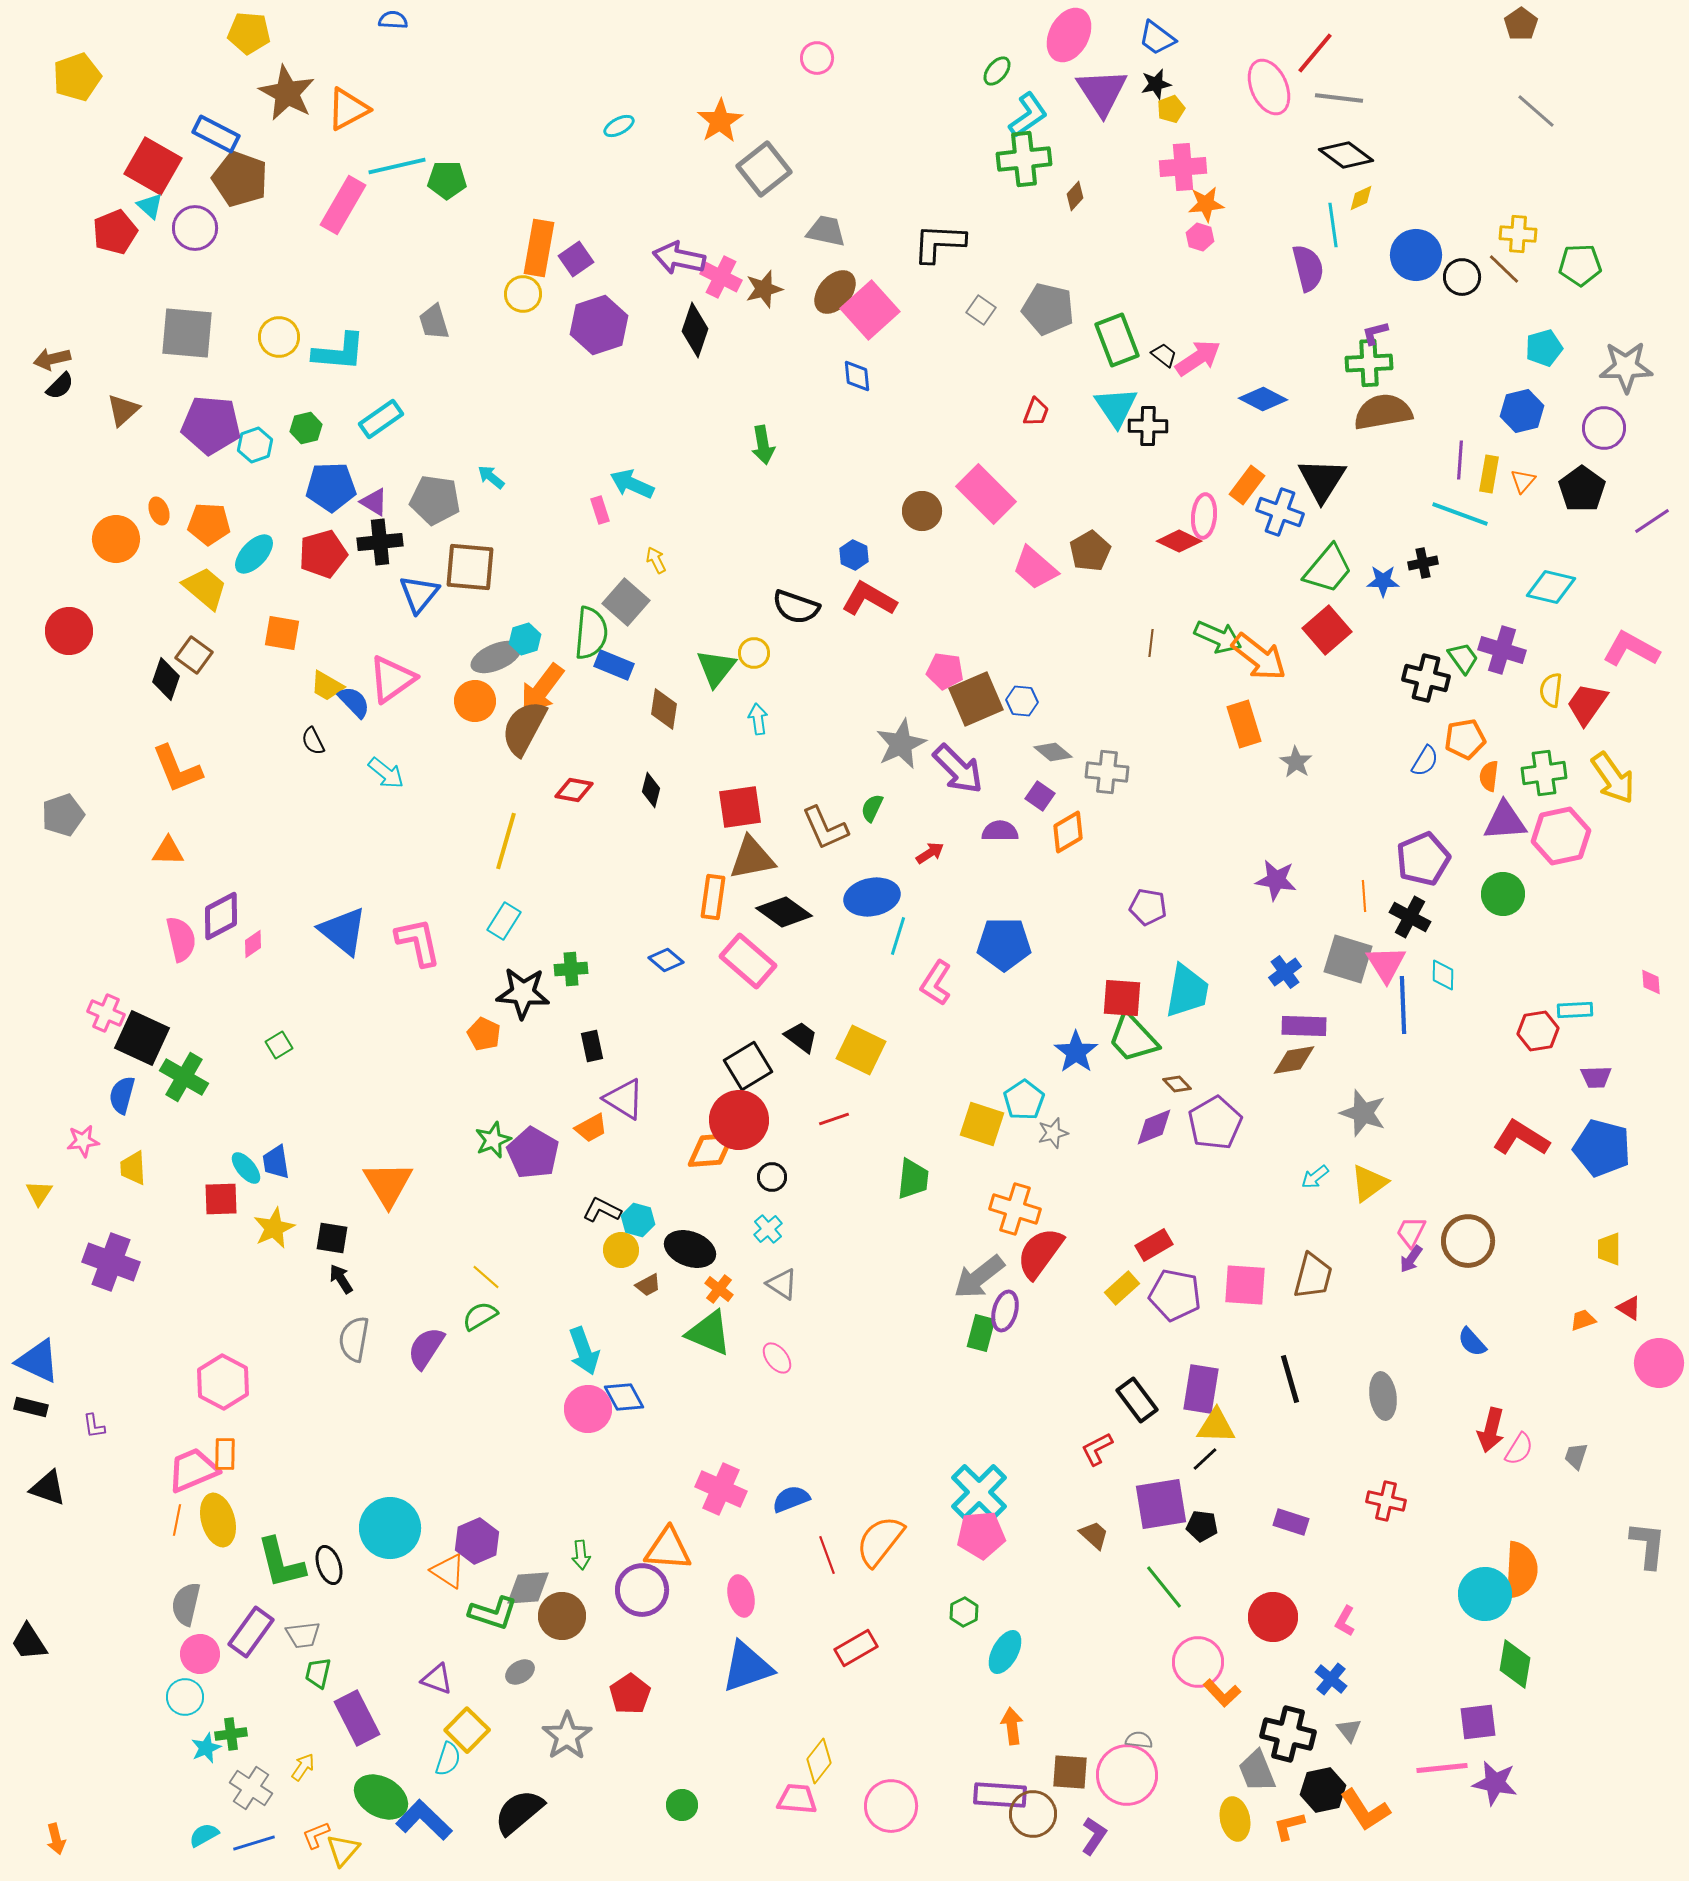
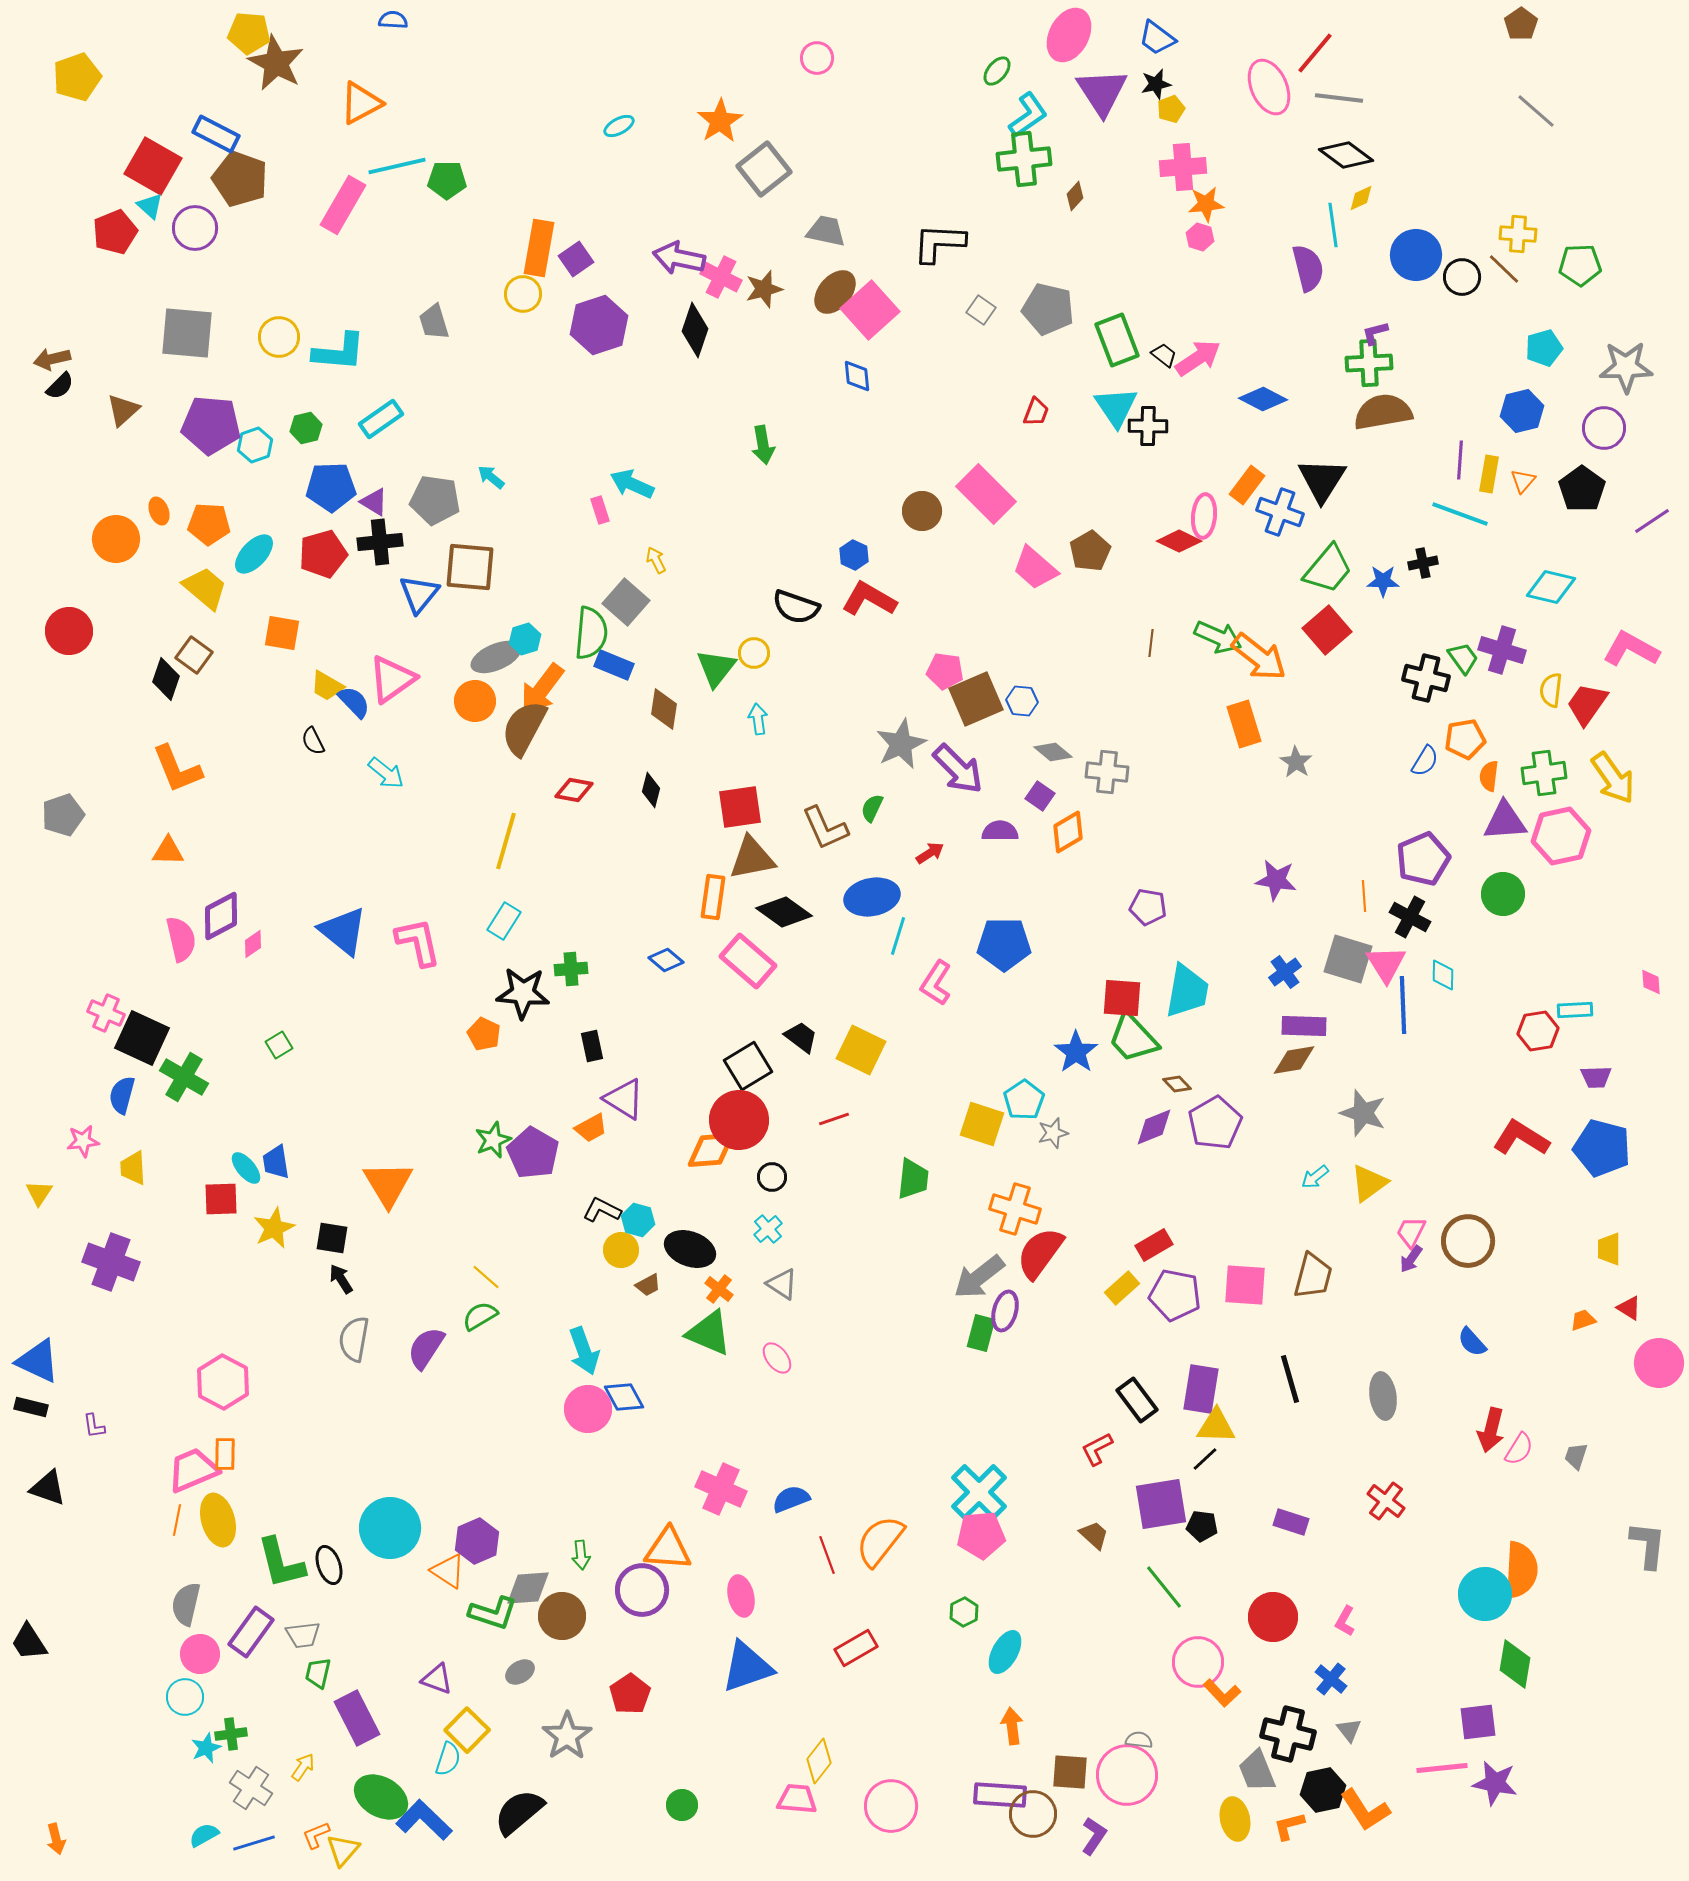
brown star at (287, 93): moved 11 px left, 30 px up
orange triangle at (348, 109): moved 13 px right, 6 px up
red cross at (1386, 1501): rotated 24 degrees clockwise
